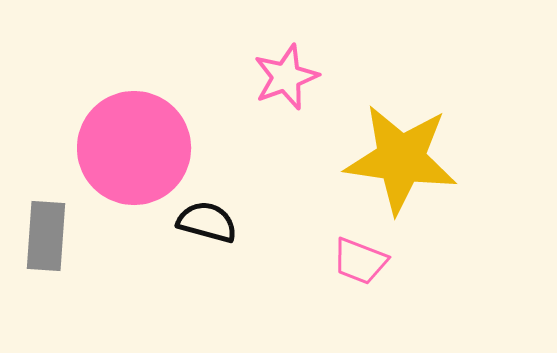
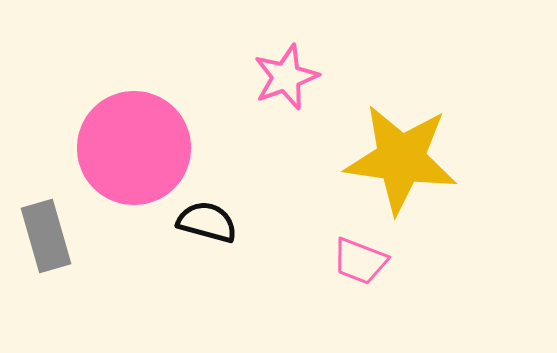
gray rectangle: rotated 20 degrees counterclockwise
